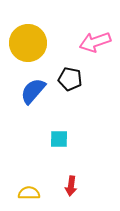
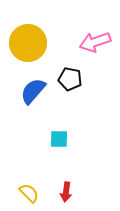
red arrow: moved 5 px left, 6 px down
yellow semicircle: rotated 45 degrees clockwise
